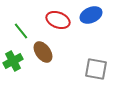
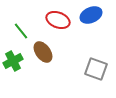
gray square: rotated 10 degrees clockwise
